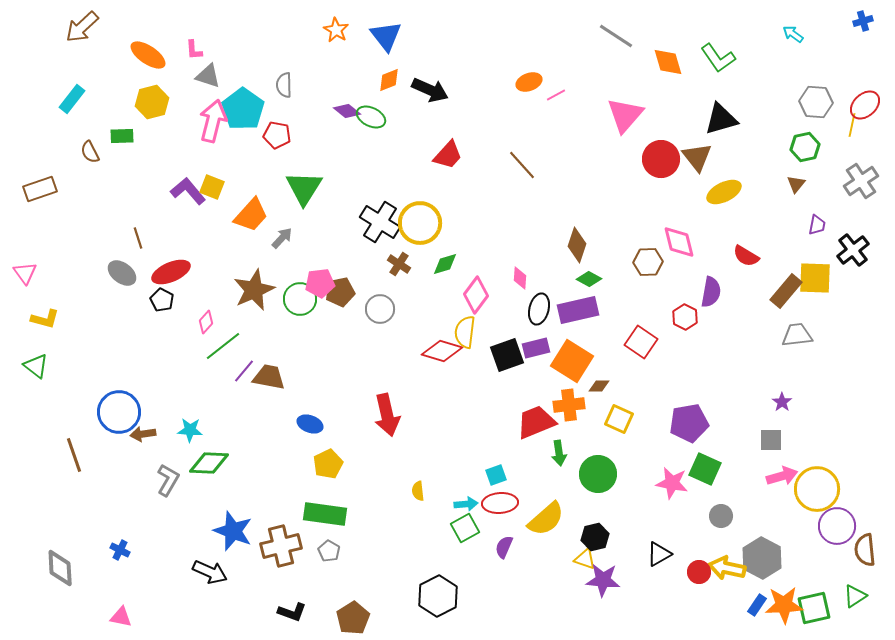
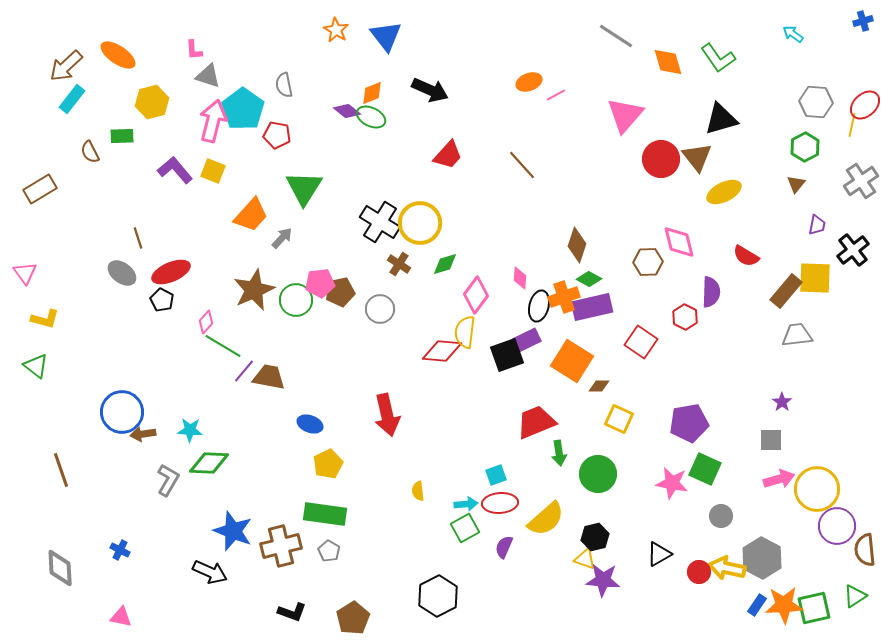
brown arrow at (82, 27): moved 16 px left, 39 px down
orange ellipse at (148, 55): moved 30 px left
orange diamond at (389, 80): moved 17 px left, 13 px down
gray semicircle at (284, 85): rotated 10 degrees counterclockwise
green hexagon at (805, 147): rotated 16 degrees counterclockwise
yellow square at (212, 187): moved 1 px right, 16 px up
brown rectangle at (40, 189): rotated 12 degrees counterclockwise
purple L-shape at (188, 191): moved 13 px left, 21 px up
purple semicircle at (711, 292): rotated 8 degrees counterclockwise
green circle at (300, 299): moved 4 px left, 1 px down
black ellipse at (539, 309): moved 3 px up
purple rectangle at (578, 310): moved 14 px right, 3 px up
green line at (223, 346): rotated 69 degrees clockwise
purple rectangle at (536, 348): moved 9 px left, 8 px up; rotated 12 degrees counterclockwise
red diamond at (442, 351): rotated 12 degrees counterclockwise
orange cross at (569, 405): moved 5 px left, 108 px up; rotated 12 degrees counterclockwise
blue circle at (119, 412): moved 3 px right
brown line at (74, 455): moved 13 px left, 15 px down
pink arrow at (782, 476): moved 3 px left, 3 px down
